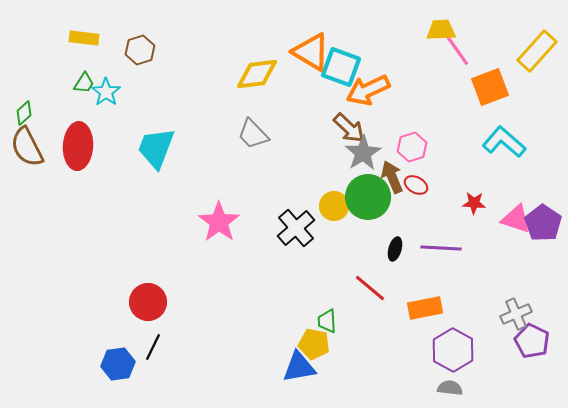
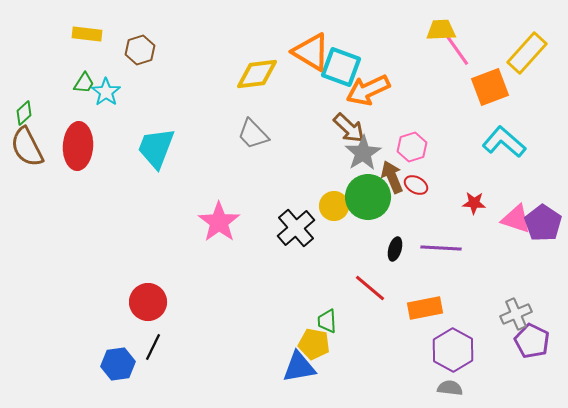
yellow rectangle at (84, 38): moved 3 px right, 4 px up
yellow rectangle at (537, 51): moved 10 px left, 2 px down
